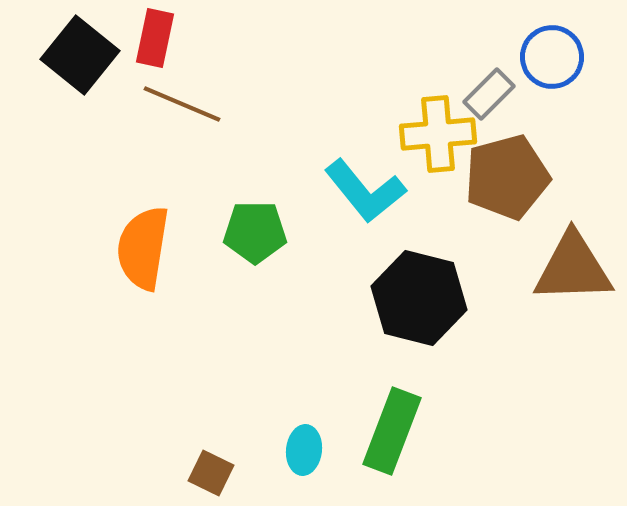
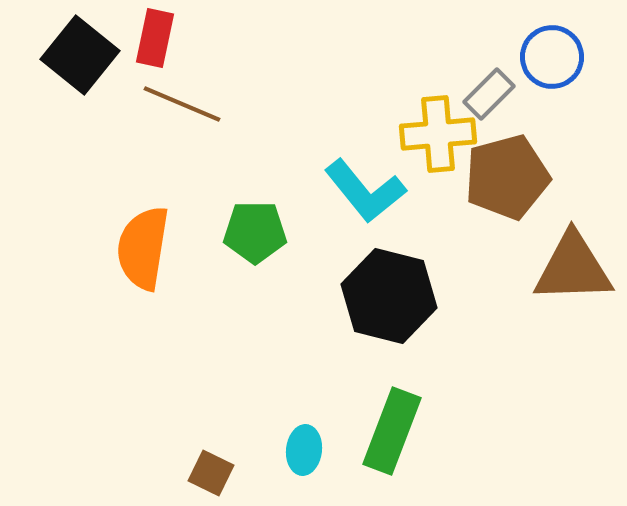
black hexagon: moved 30 px left, 2 px up
